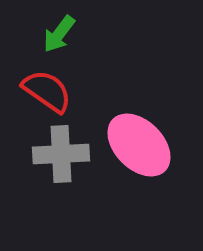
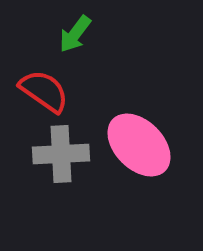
green arrow: moved 16 px right
red semicircle: moved 3 px left
